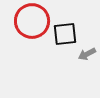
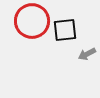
black square: moved 4 px up
